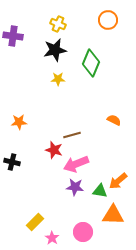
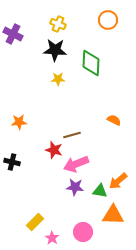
purple cross: moved 2 px up; rotated 18 degrees clockwise
black star: rotated 15 degrees clockwise
green diamond: rotated 20 degrees counterclockwise
